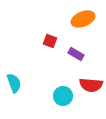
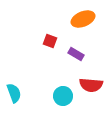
cyan semicircle: moved 10 px down
